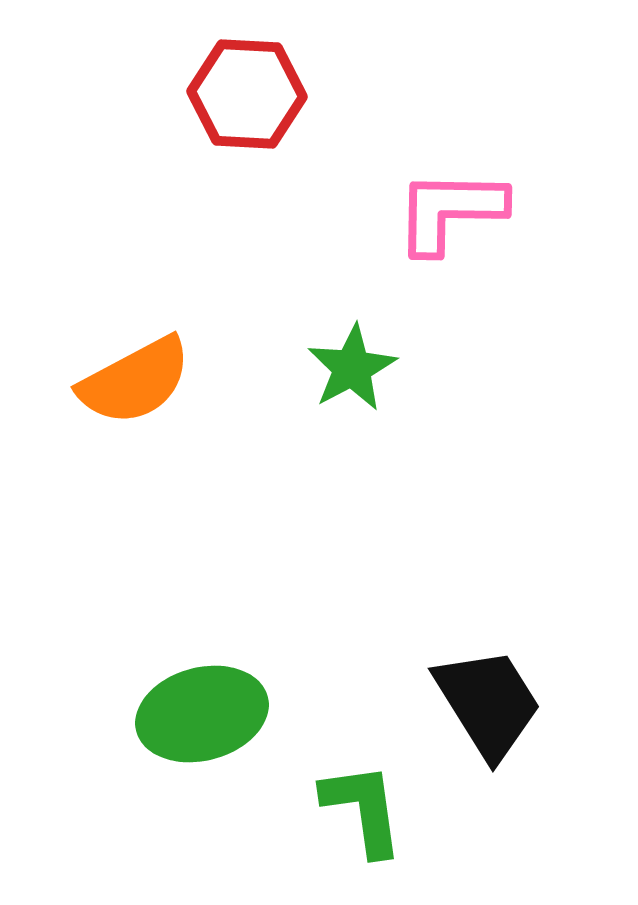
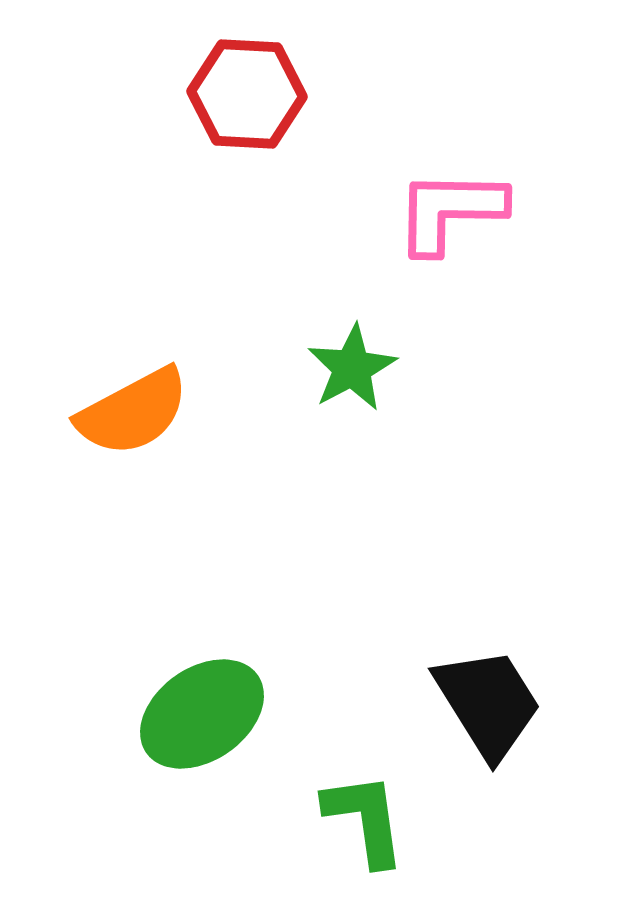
orange semicircle: moved 2 px left, 31 px down
green ellipse: rotated 20 degrees counterclockwise
green L-shape: moved 2 px right, 10 px down
